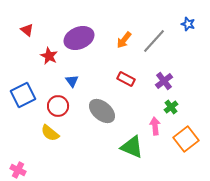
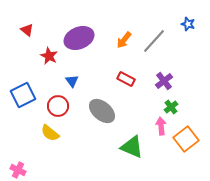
pink arrow: moved 6 px right
